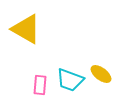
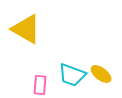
cyan trapezoid: moved 2 px right, 5 px up
